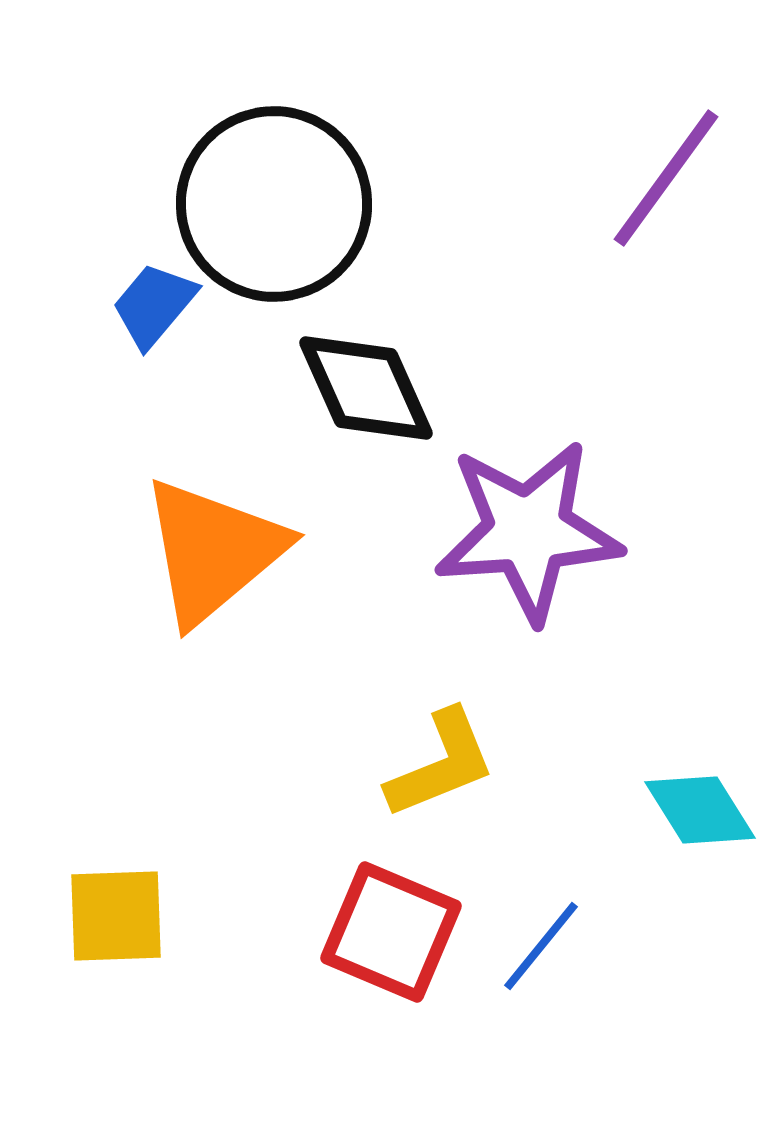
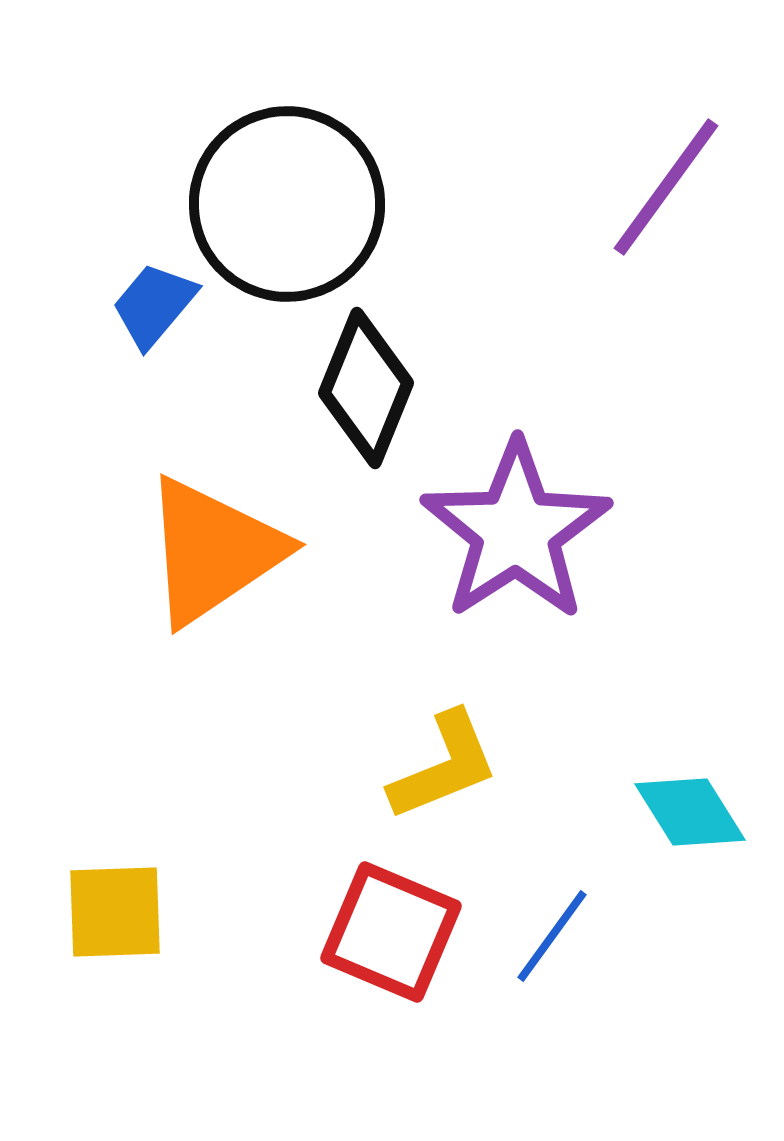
purple line: moved 9 px down
black circle: moved 13 px right
black diamond: rotated 46 degrees clockwise
purple star: moved 12 px left; rotated 29 degrees counterclockwise
orange triangle: rotated 6 degrees clockwise
yellow L-shape: moved 3 px right, 2 px down
cyan diamond: moved 10 px left, 2 px down
yellow square: moved 1 px left, 4 px up
blue line: moved 11 px right, 10 px up; rotated 3 degrees counterclockwise
